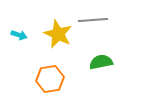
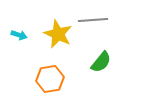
green semicircle: rotated 140 degrees clockwise
